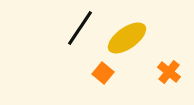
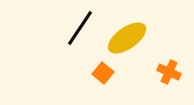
orange cross: rotated 15 degrees counterclockwise
